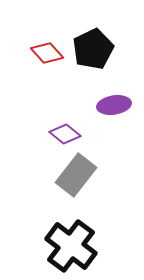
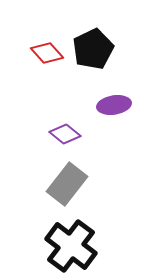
gray rectangle: moved 9 px left, 9 px down
